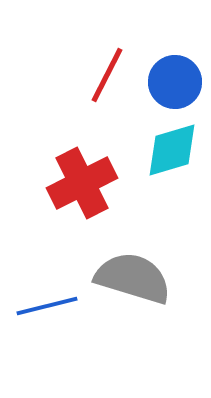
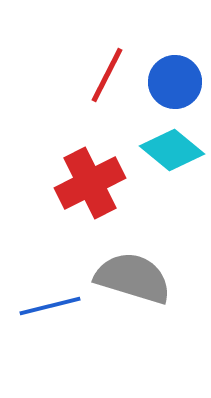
cyan diamond: rotated 56 degrees clockwise
red cross: moved 8 px right
blue line: moved 3 px right
